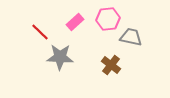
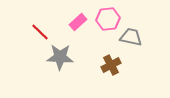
pink rectangle: moved 3 px right
brown cross: rotated 24 degrees clockwise
